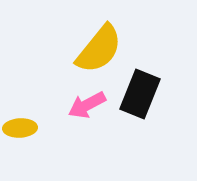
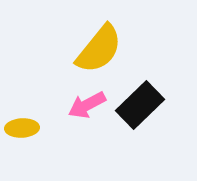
black rectangle: moved 11 px down; rotated 24 degrees clockwise
yellow ellipse: moved 2 px right
